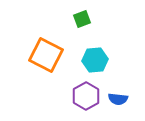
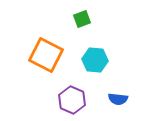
cyan hexagon: rotated 10 degrees clockwise
purple hexagon: moved 14 px left, 4 px down; rotated 8 degrees counterclockwise
